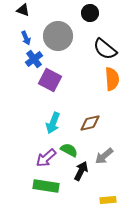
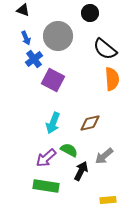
purple square: moved 3 px right
